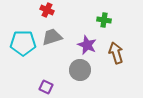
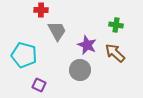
red cross: moved 6 px left; rotated 24 degrees counterclockwise
green cross: moved 12 px right, 5 px down
gray trapezoid: moved 5 px right, 6 px up; rotated 80 degrees clockwise
cyan pentagon: moved 1 px right, 12 px down; rotated 15 degrees clockwise
brown arrow: moved 1 px left; rotated 30 degrees counterclockwise
purple square: moved 7 px left, 2 px up
